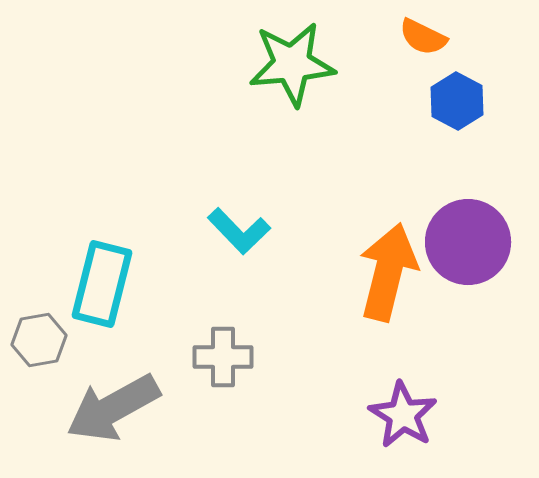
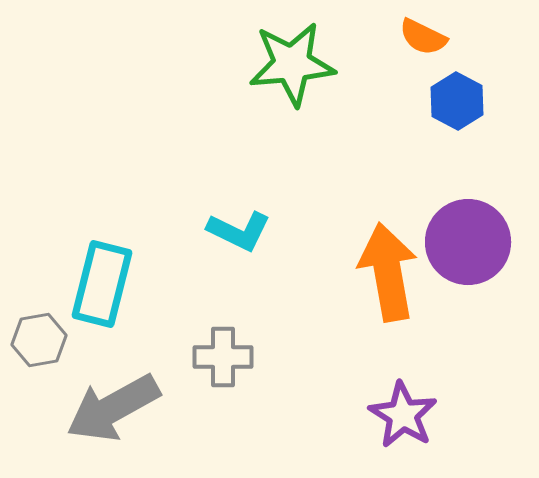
cyan L-shape: rotated 20 degrees counterclockwise
orange arrow: rotated 24 degrees counterclockwise
